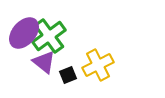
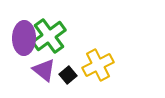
purple ellipse: moved 5 px down; rotated 40 degrees counterclockwise
purple triangle: moved 8 px down
black square: rotated 18 degrees counterclockwise
